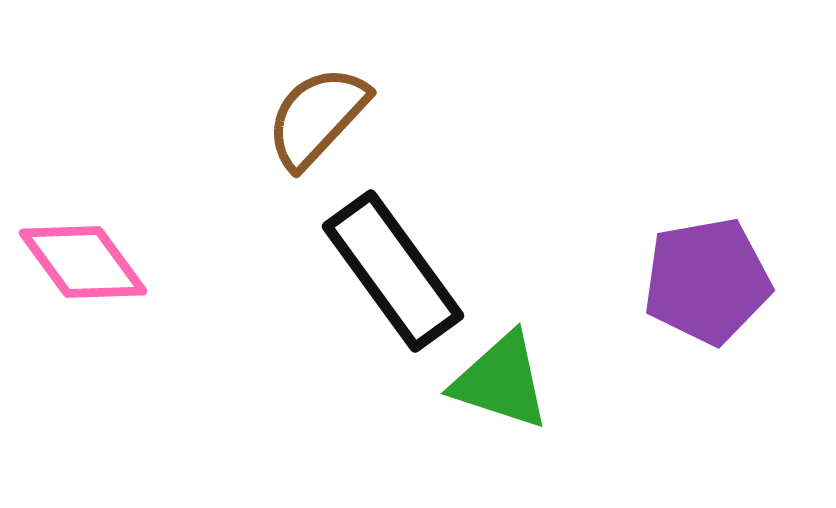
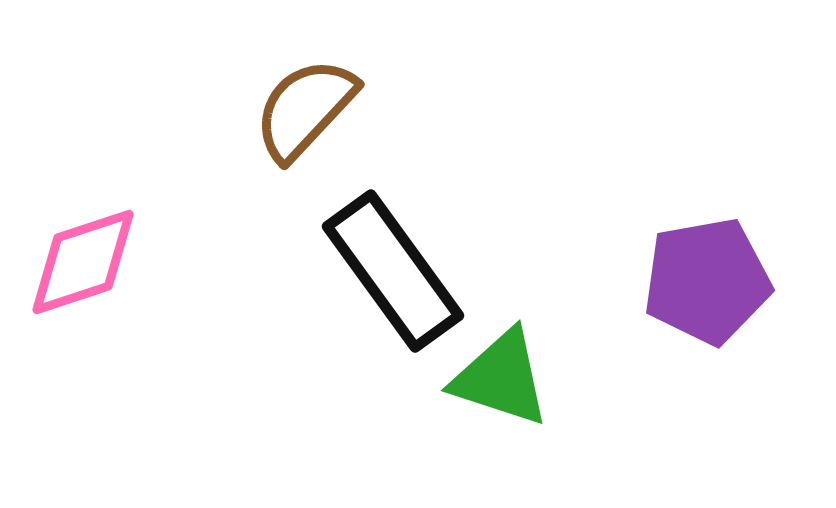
brown semicircle: moved 12 px left, 8 px up
pink diamond: rotated 72 degrees counterclockwise
green triangle: moved 3 px up
